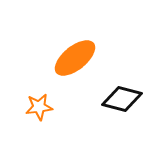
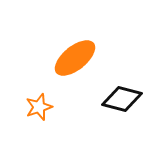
orange star: rotated 12 degrees counterclockwise
